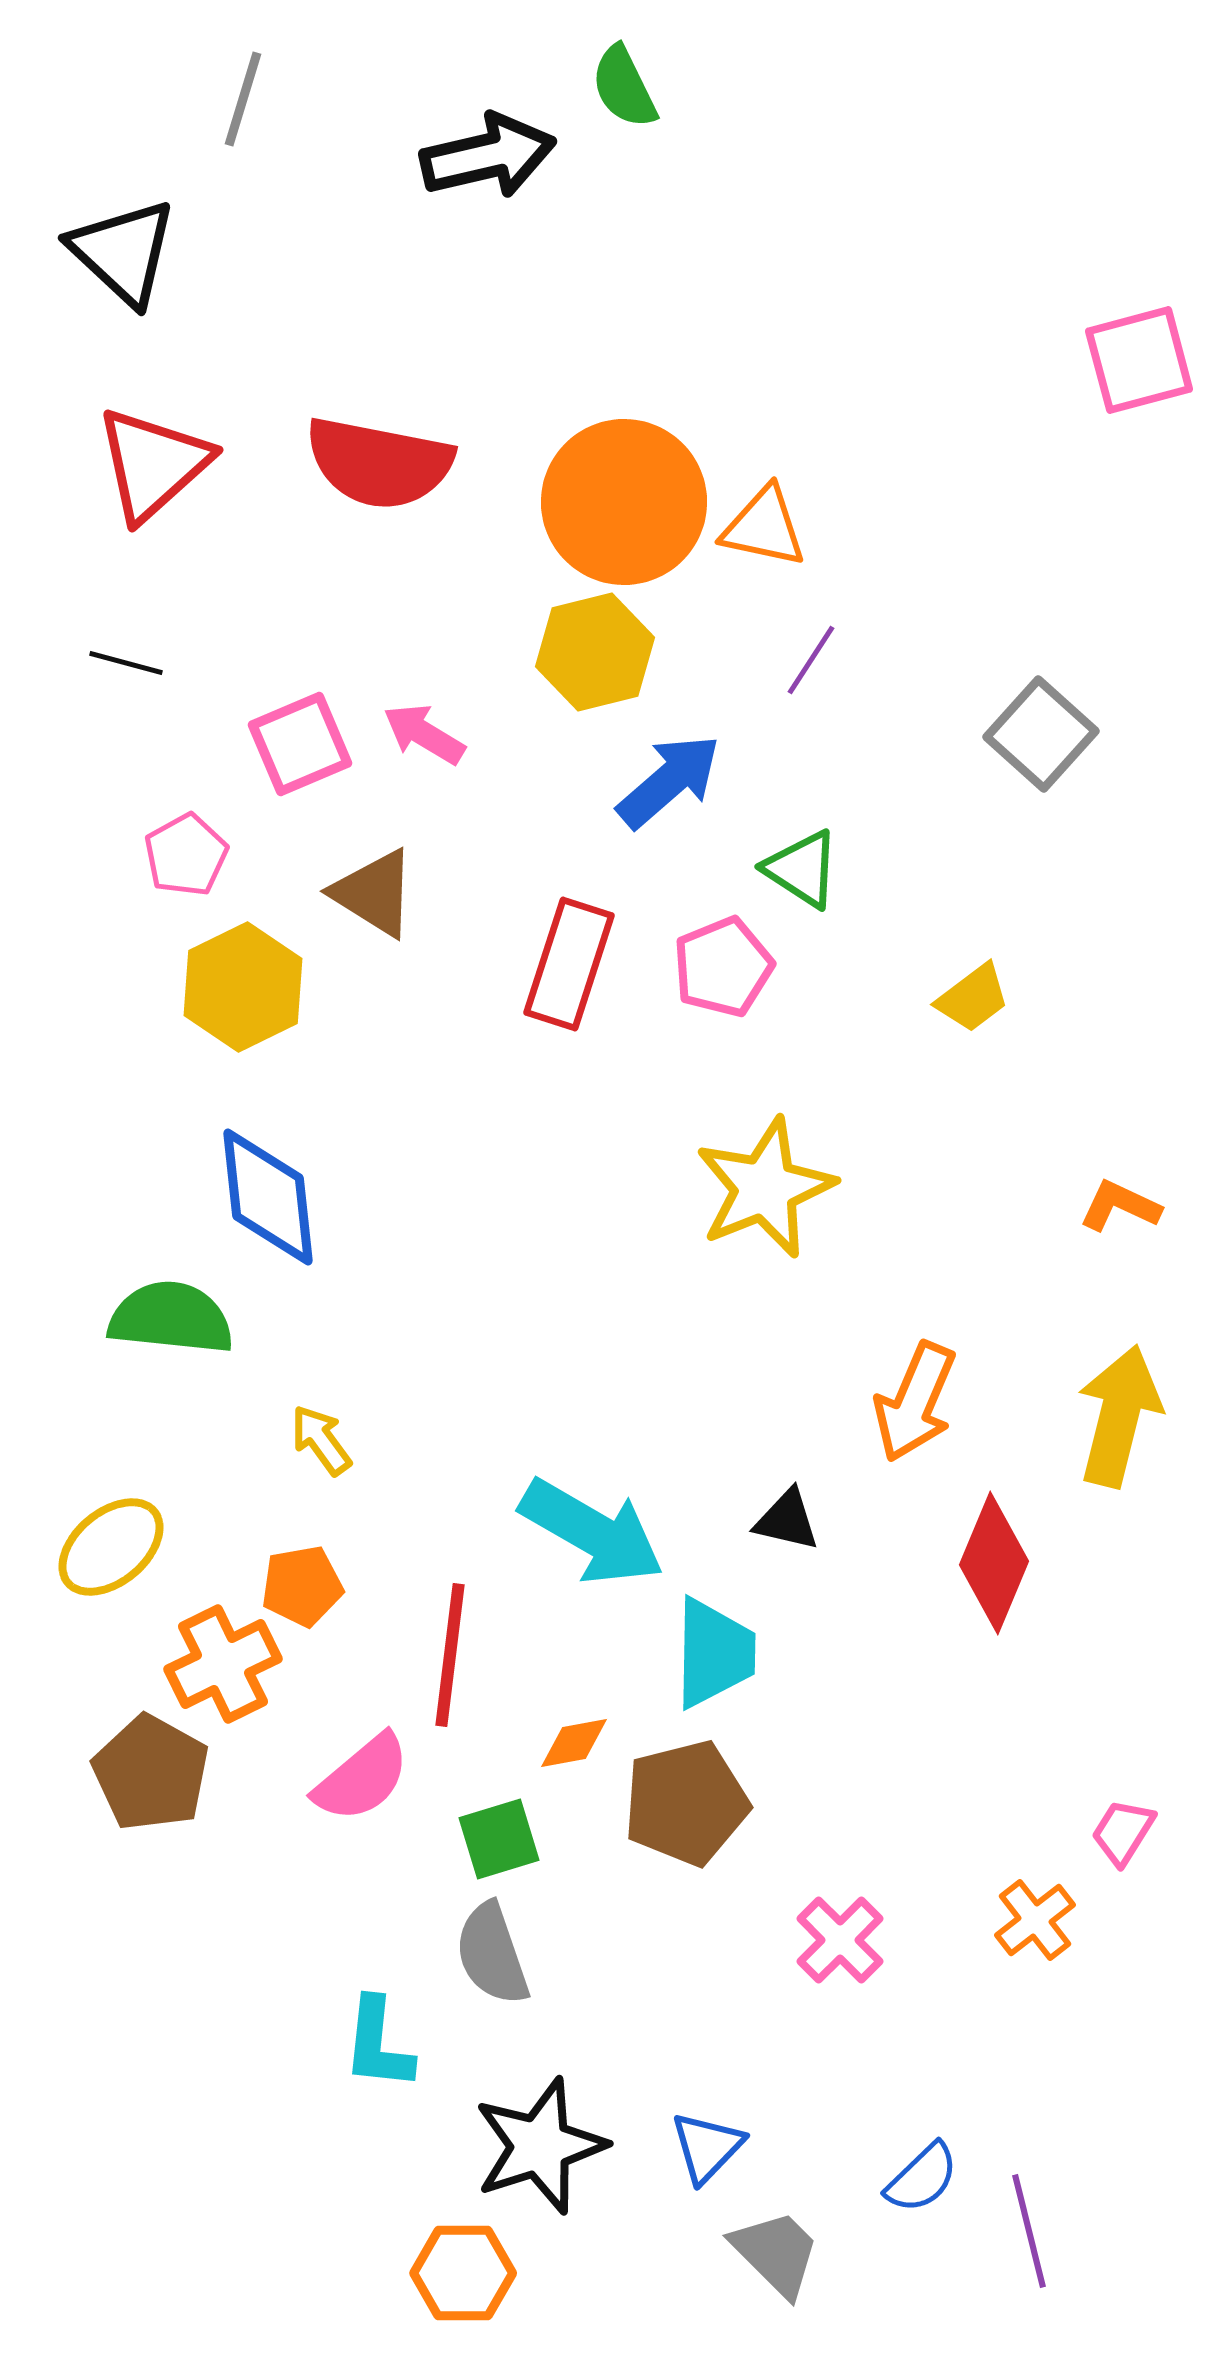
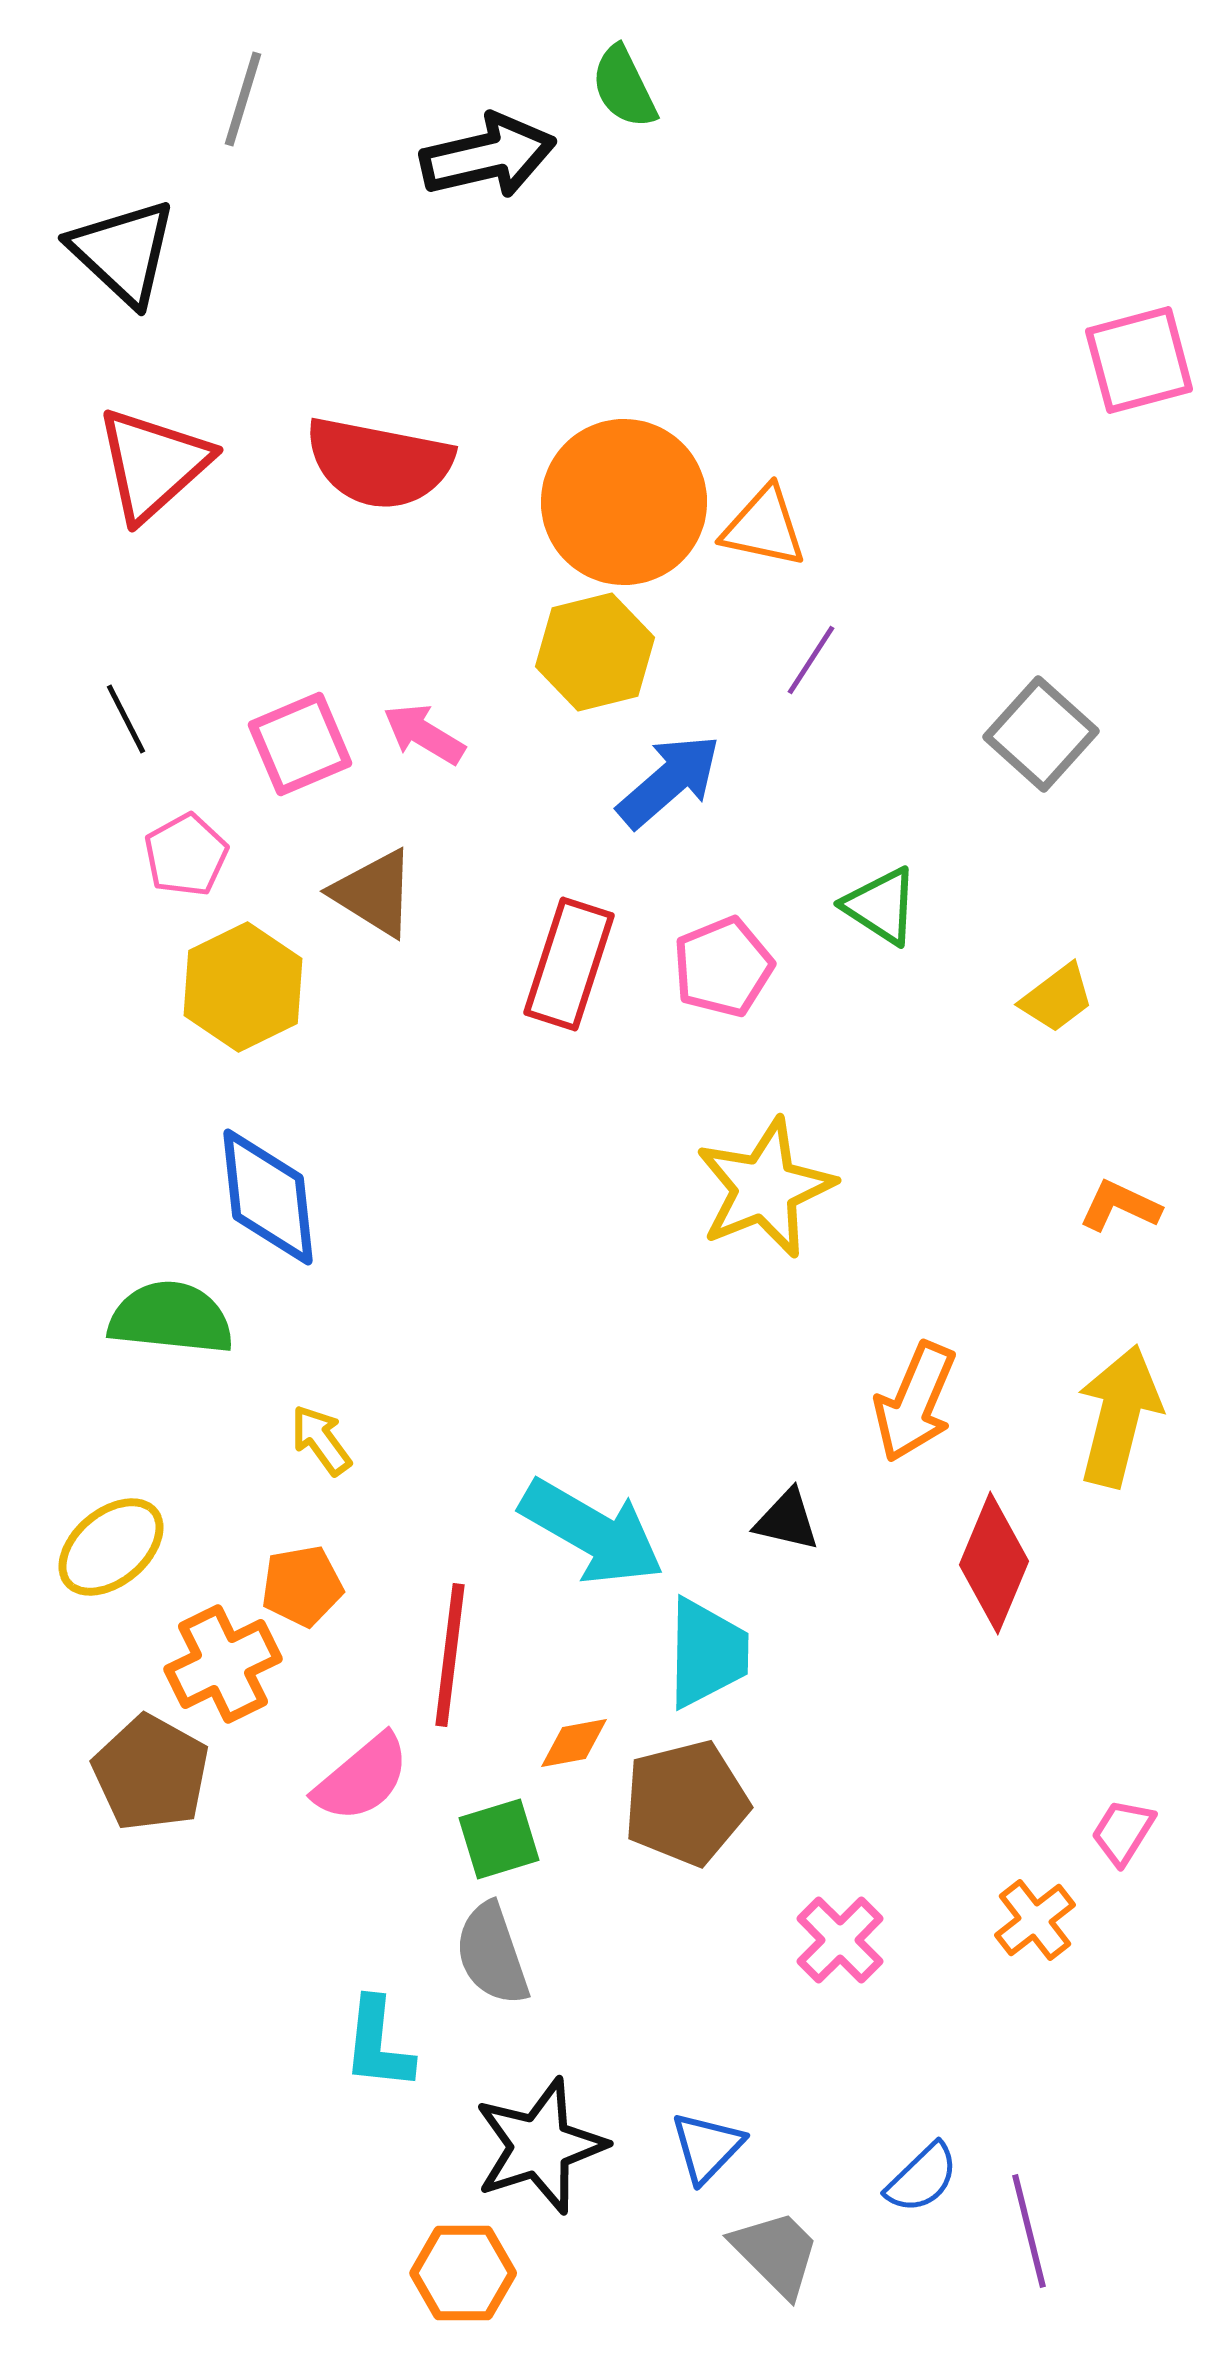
black line at (126, 663): moved 56 px down; rotated 48 degrees clockwise
green triangle at (802, 869): moved 79 px right, 37 px down
yellow trapezoid at (973, 998): moved 84 px right
cyan trapezoid at (714, 1653): moved 7 px left
